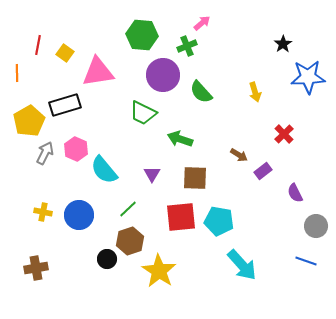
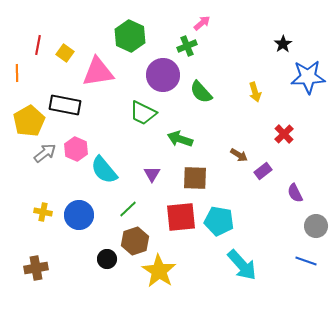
green hexagon: moved 12 px left, 1 px down; rotated 20 degrees clockwise
black rectangle: rotated 28 degrees clockwise
gray arrow: rotated 25 degrees clockwise
brown hexagon: moved 5 px right
